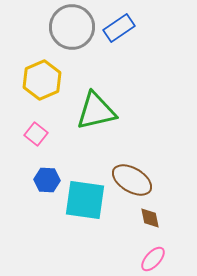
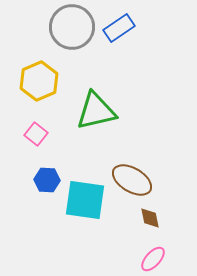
yellow hexagon: moved 3 px left, 1 px down
